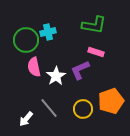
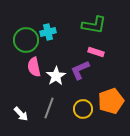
gray line: rotated 60 degrees clockwise
white arrow: moved 5 px left, 5 px up; rotated 84 degrees counterclockwise
